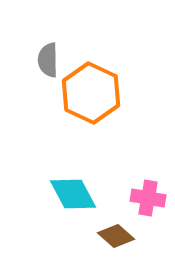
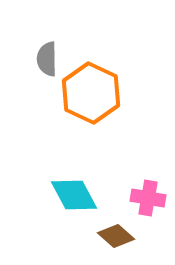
gray semicircle: moved 1 px left, 1 px up
cyan diamond: moved 1 px right, 1 px down
